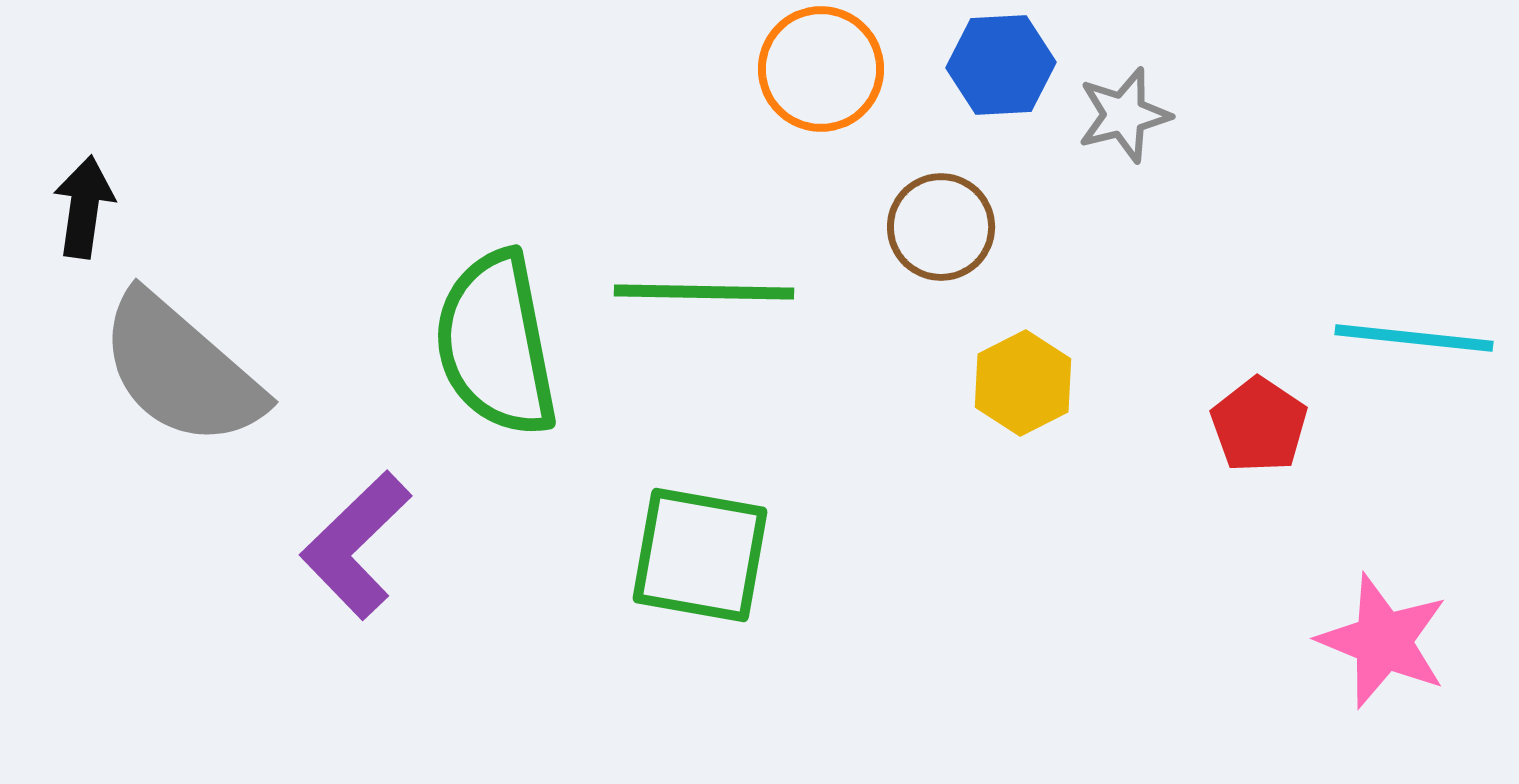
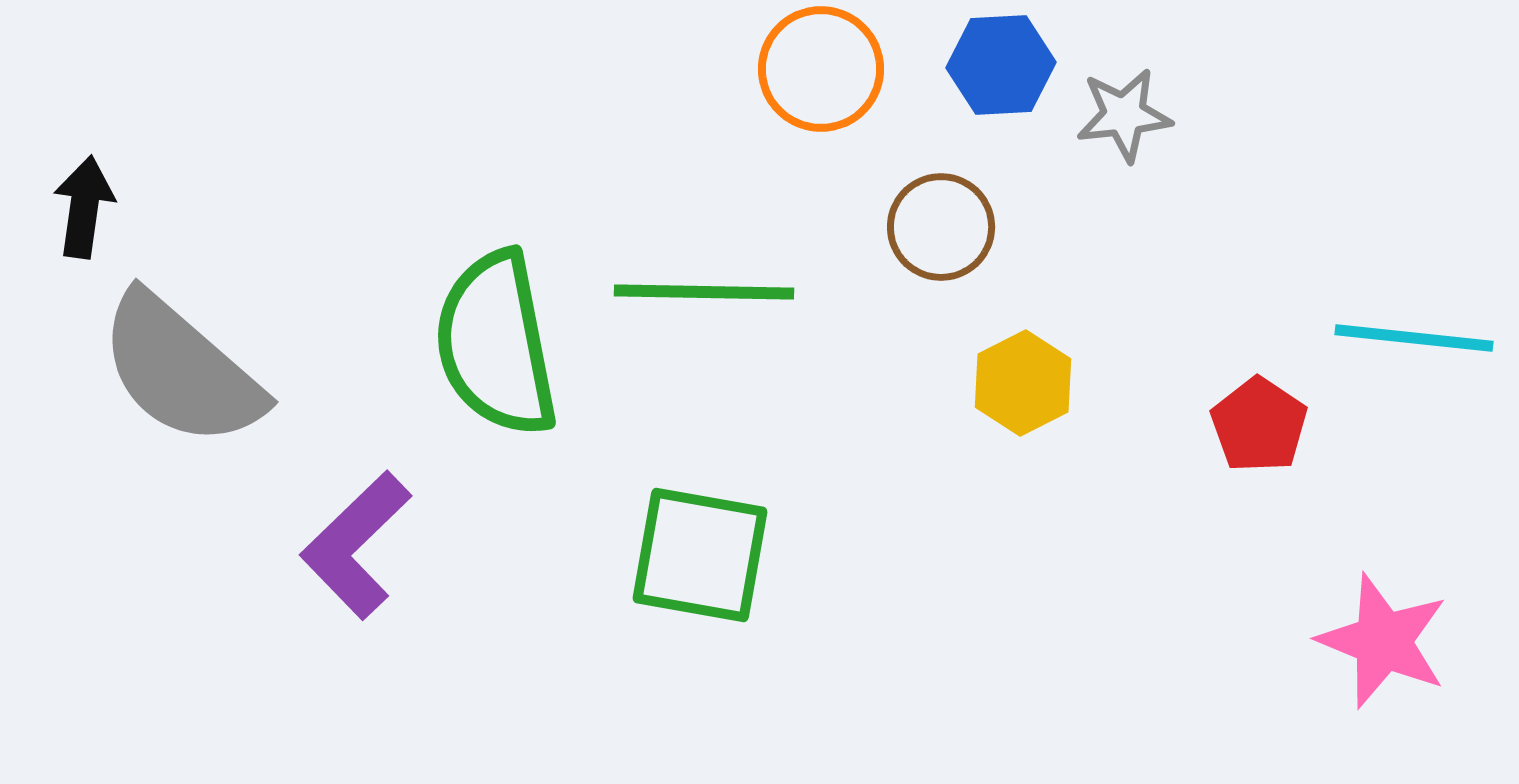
gray star: rotated 8 degrees clockwise
